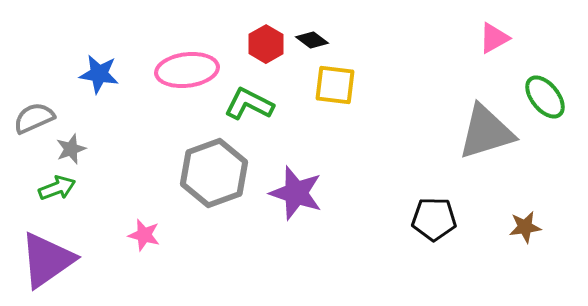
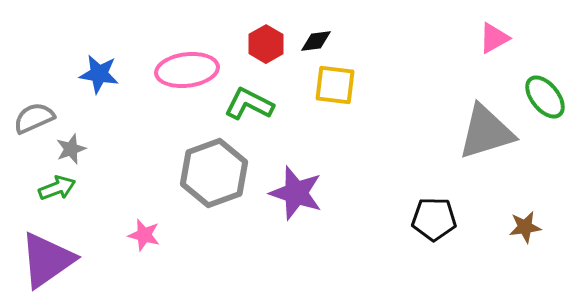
black diamond: moved 4 px right, 1 px down; rotated 44 degrees counterclockwise
